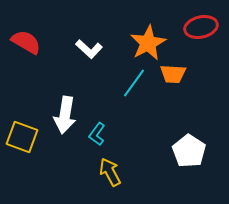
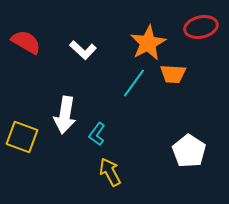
white L-shape: moved 6 px left, 1 px down
